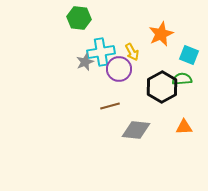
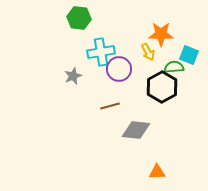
orange star: rotated 25 degrees clockwise
yellow arrow: moved 16 px right
gray star: moved 12 px left, 14 px down
green semicircle: moved 8 px left, 12 px up
orange triangle: moved 27 px left, 45 px down
